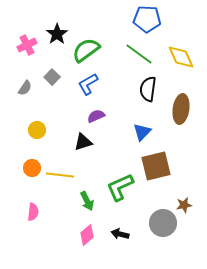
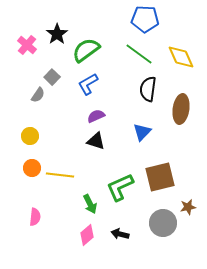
blue pentagon: moved 2 px left
pink cross: rotated 24 degrees counterclockwise
gray semicircle: moved 13 px right, 7 px down
yellow circle: moved 7 px left, 6 px down
black triangle: moved 13 px right, 1 px up; rotated 36 degrees clockwise
brown square: moved 4 px right, 11 px down
green arrow: moved 3 px right, 3 px down
brown star: moved 4 px right, 2 px down
pink semicircle: moved 2 px right, 5 px down
